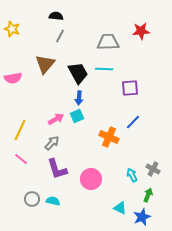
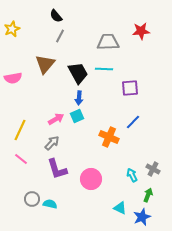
black semicircle: rotated 136 degrees counterclockwise
yellow star: rotated 28 degrees clockwise
cyan semicircle: moved 3 px left, 3 px down
